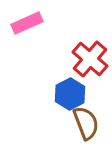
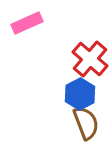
blue hexagon: moved 10 px right
